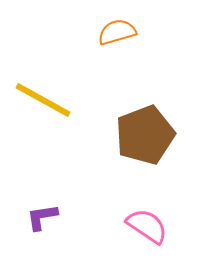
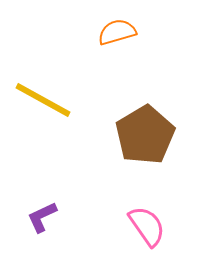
brown pentagon: rotated 10 degrees counterclockwise
purple L-shape: rotated 16 degrees counterclockwise
pink semicircle: rotated 21 degrees clockwise
